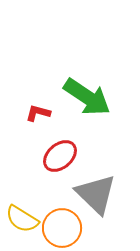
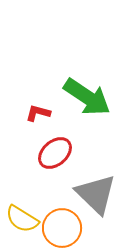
red ellipse: moved 5 px left, 3 px up
